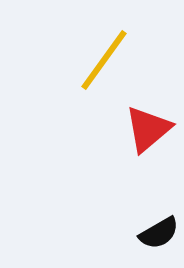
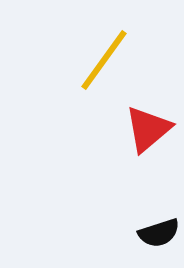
black semicircle: rotated 12 degrees clockwise
